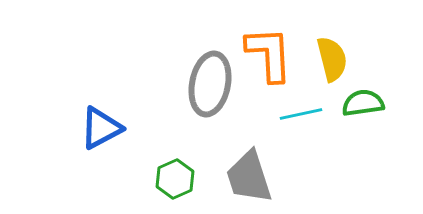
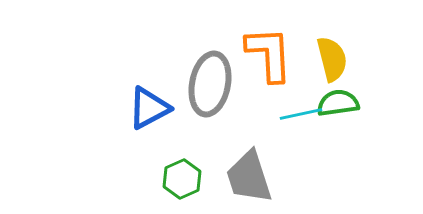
green semicircle: moved 25 px left
blue triangle: moved 48 px right, 20 px up
green hexagon: moved 7 px right
